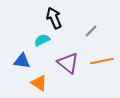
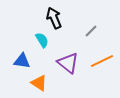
cyan semicircle: rotated 84 degrees clockwise
orange line: rotated 15 degrees counterclockwise
